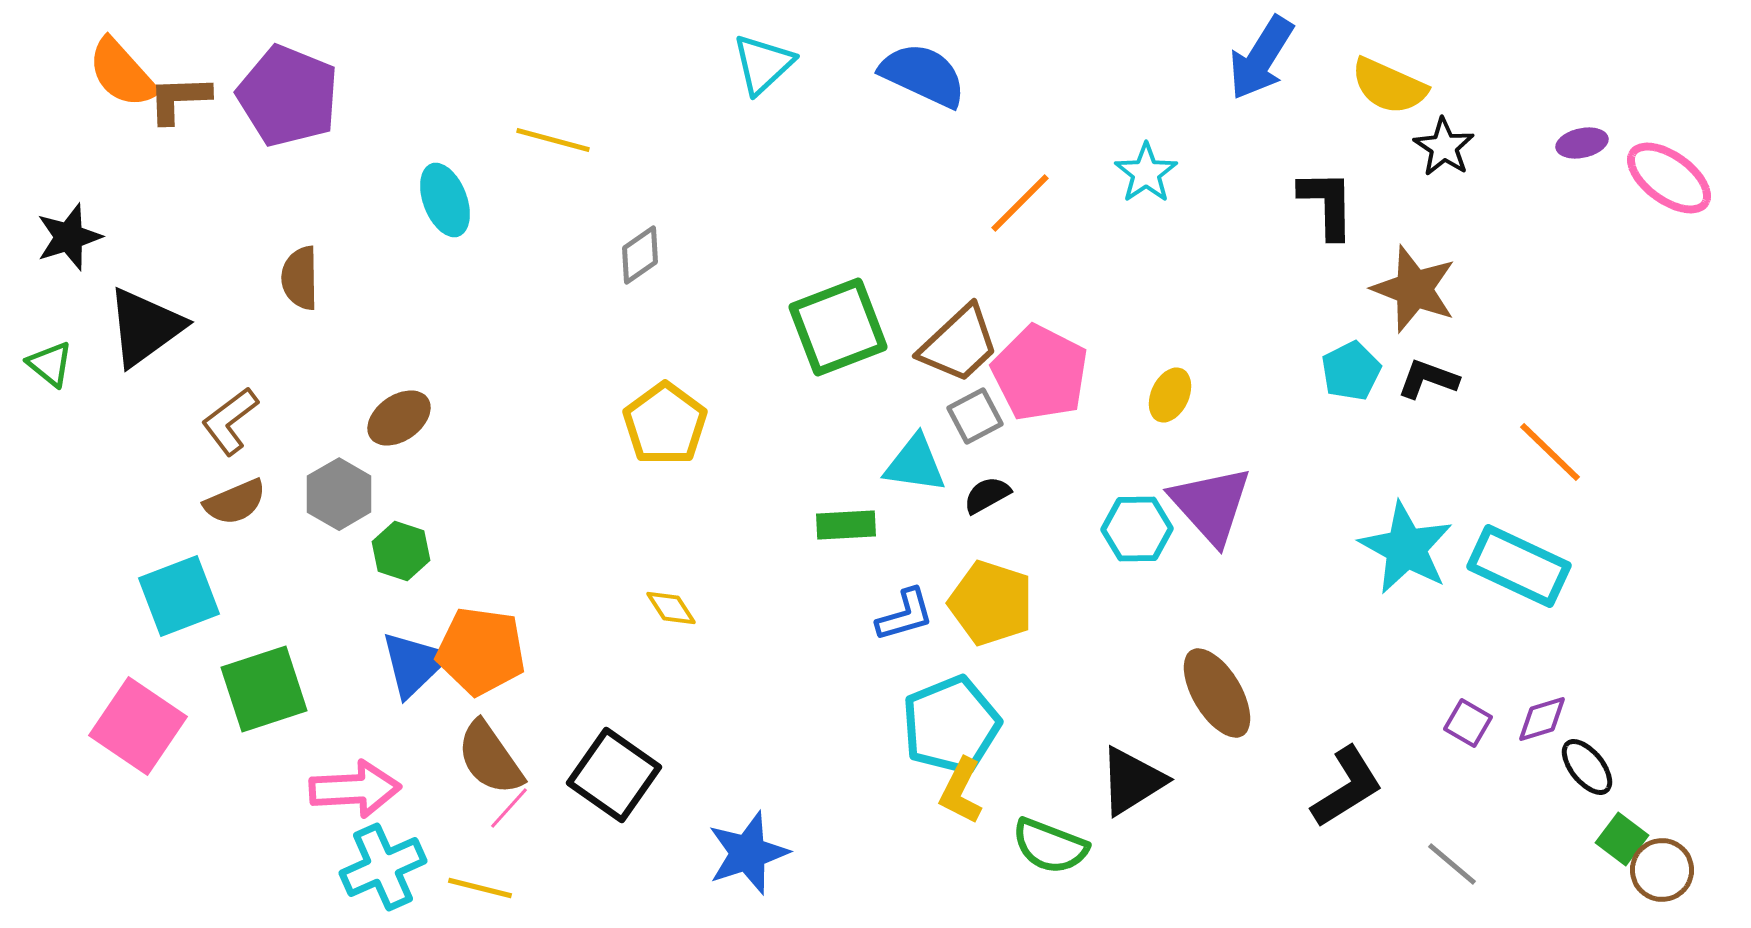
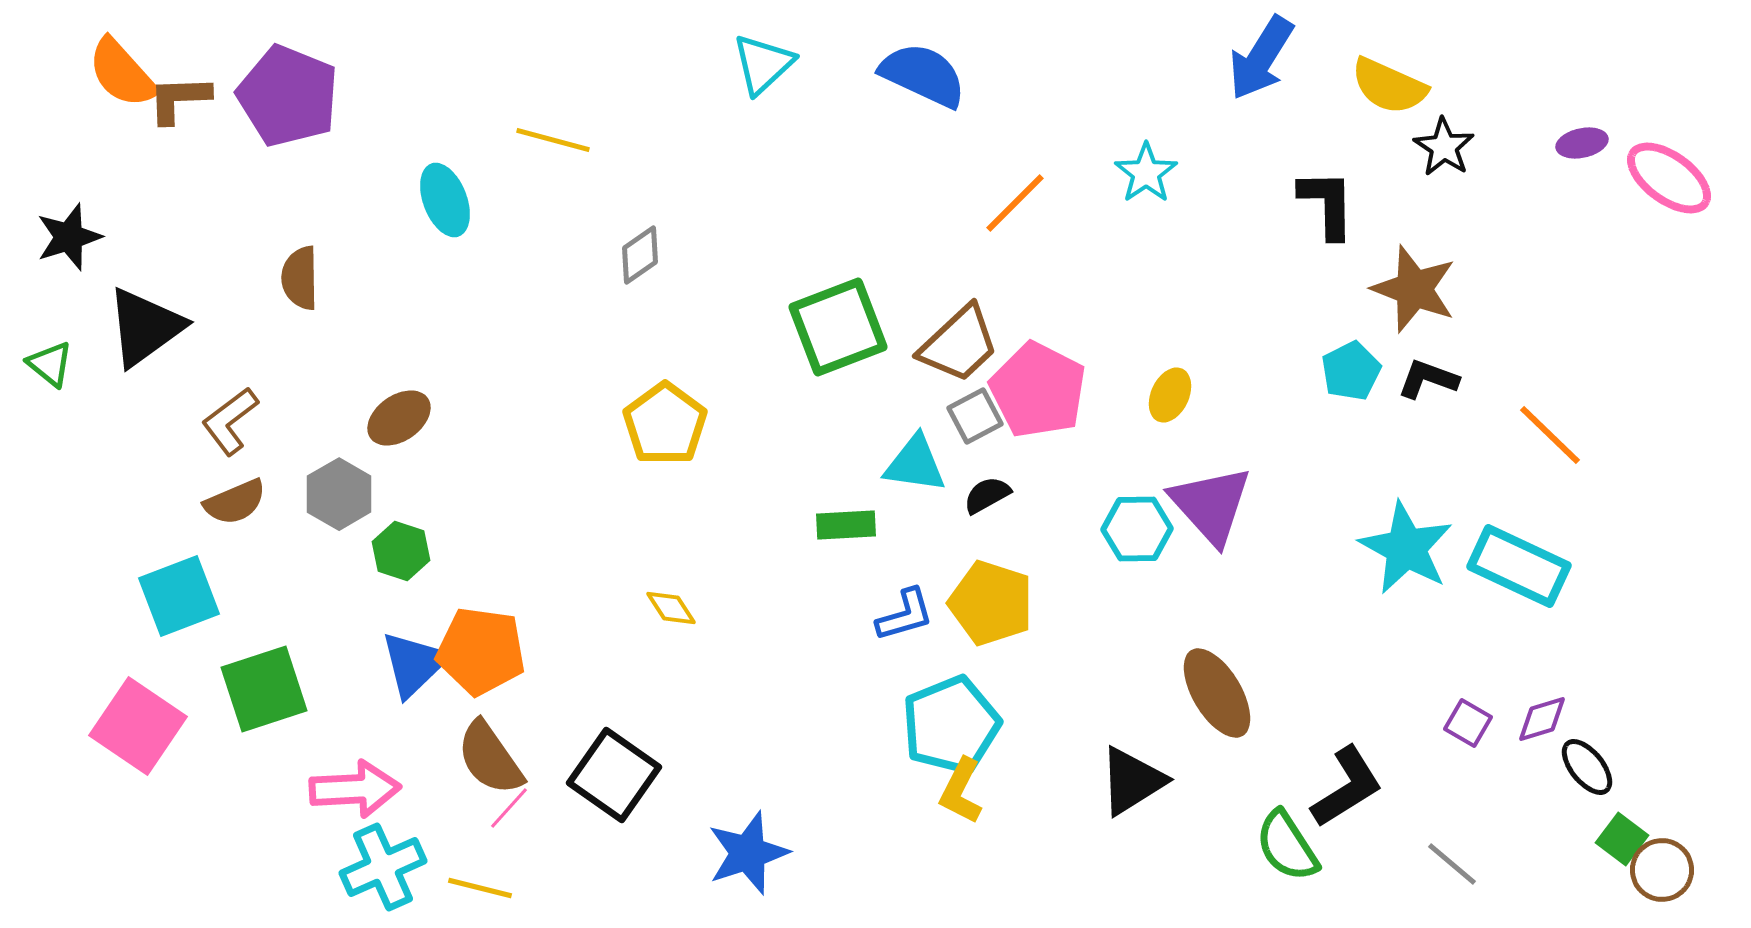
orange line at (1020, 203): moved 5 px left
pink pentagon at (1040, 373): moved 2 px left, 17 px down
orange line at (1550, 452): moved 17 px up
green semicircle at (1050, 846): moved 237 px right; rotated 36 degrees clockwise
